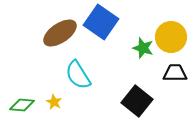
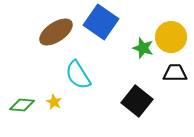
brown ellipse: moved 4 px left, 1 px up
